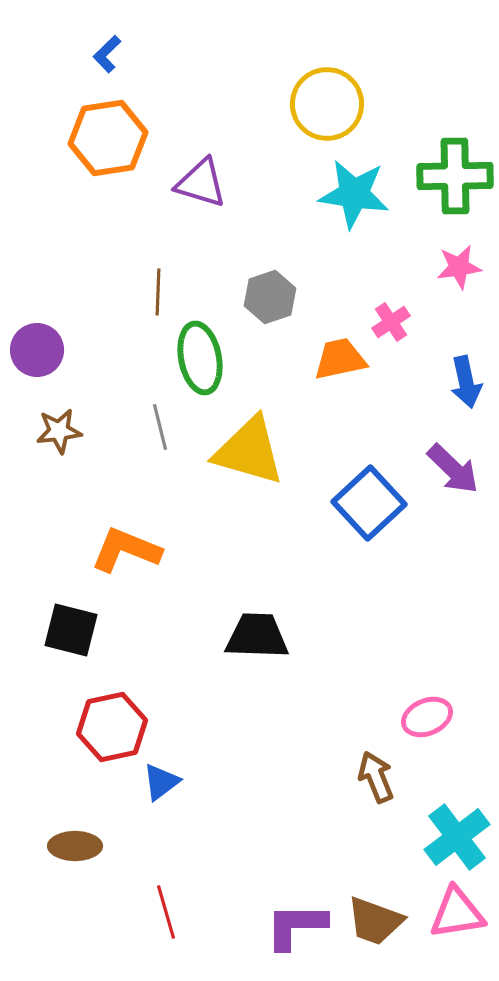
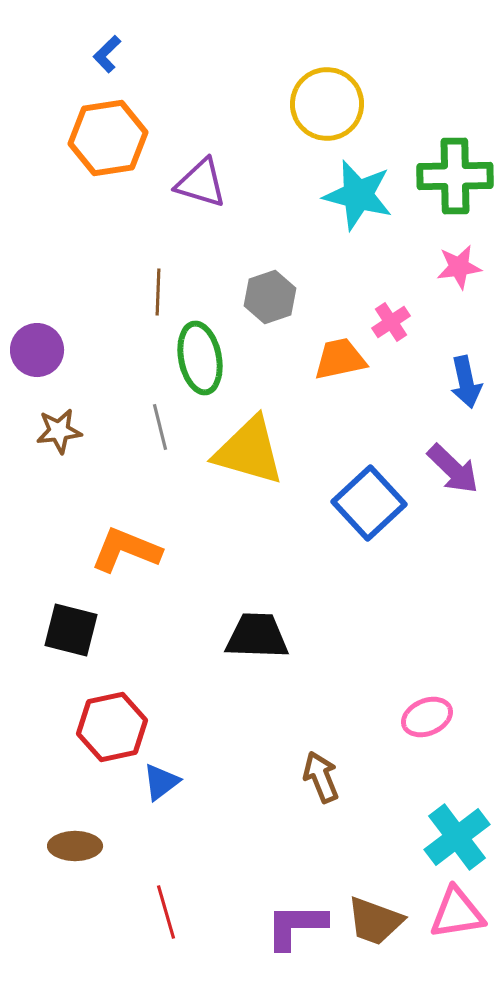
cyan star: moved 4 px right, 1 px down; rotated 6 degrees clockwise
brown arrow: moved 55 px left
